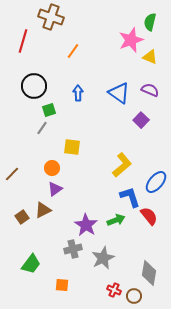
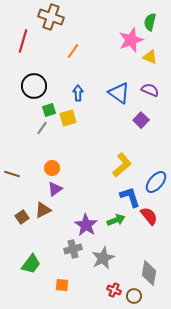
yellow square: moved 4 px left, 29 px up; rotated 24 degrees counterclockwise
brown line: rotated 63 degrees clockwise
